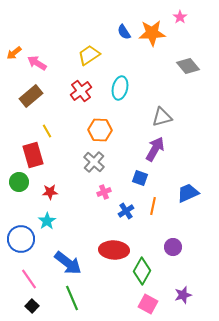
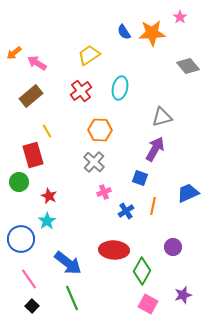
red star: moved 1 px left, 4 px down; rotated 28 degrees clockwise
